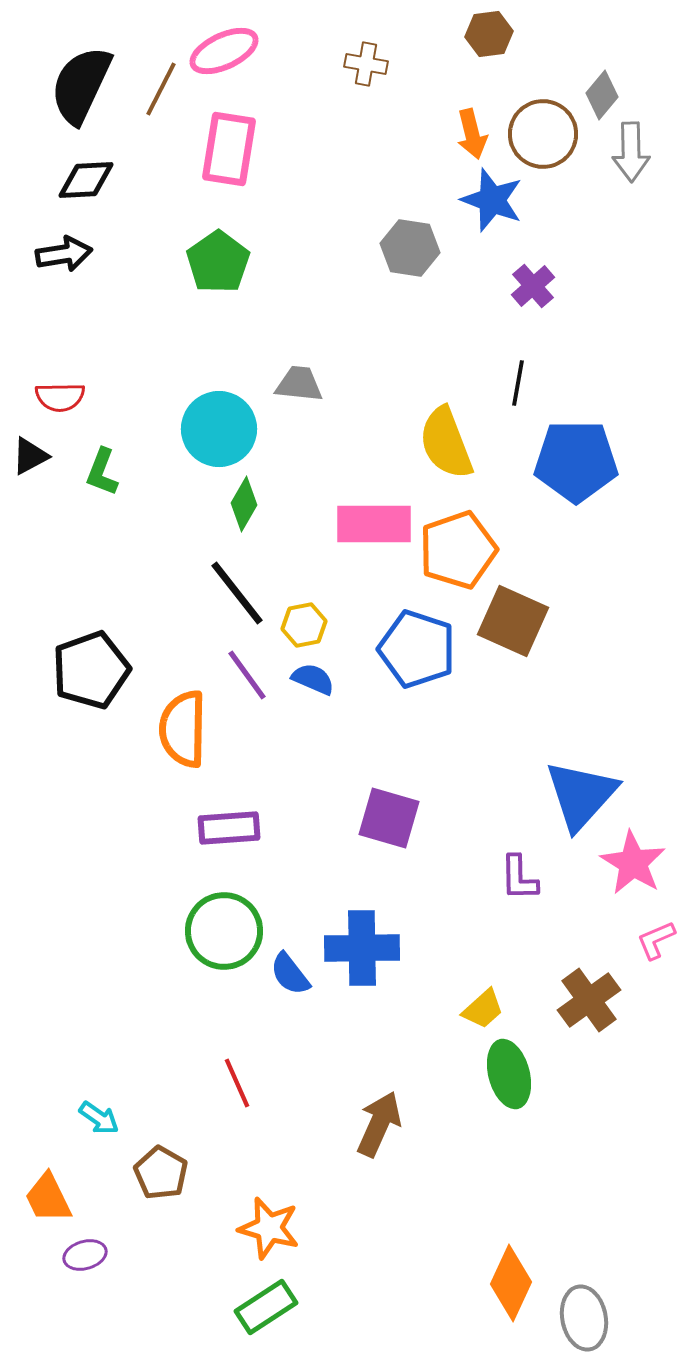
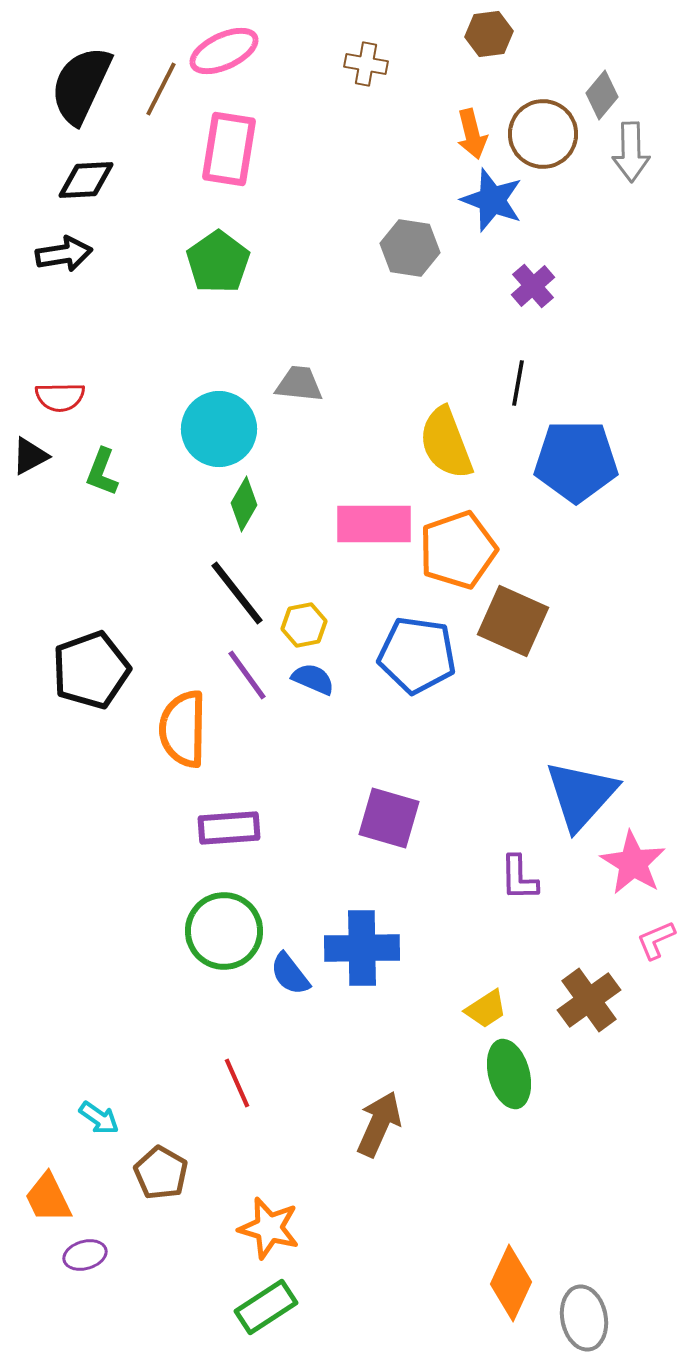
blue pentagon at (417, 649): moved 6 px down; rotated 10 degrees counterclockwise
yellow trapezoid at (483, 1009): moved 3 px right; rotated 9 degrees clockwise
